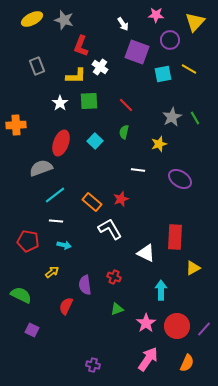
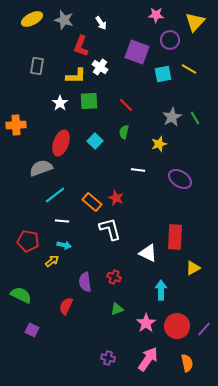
white arrow at (123, 24): moved 22 px left, 1 px up
gray rectangle at (37, 66): rotated 30 degrees clockwise
red star at (121, 199): moved 5 px left, 1 px up; rotated 28 degrees counterclockwise
white line at (56, 221): moved 6 px right
white L-shape at (110, 229): rotated 15 degrees clockwise
white triangle at (146, 253): moved 2 px right
yellow arrow at (52, 272): moved 11 px up
purple semicircle at (85, 285): moved 3 px up
orange semicircle at (187, 363): rotated 36 degrees counterclockwise
purple cross at (93, 365): moved 15 px right, 7 px up
